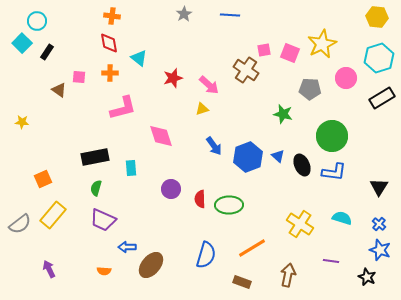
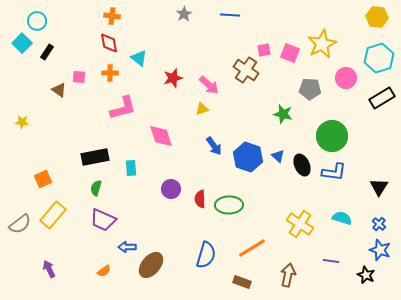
blue hexagon at (248, 157): rotated 20 degrees counterclockwise
orange semicircle at (104, 271): rotated 40 degrees counterclockwise
black star at (367, 277): moved 1 px left, 2 px up
